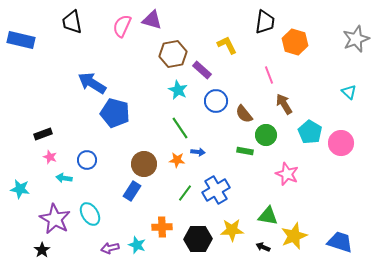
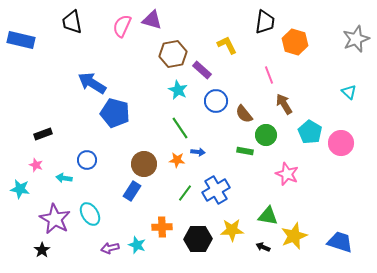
pink star at (50, 157): moved 14 px left, 8 px down
